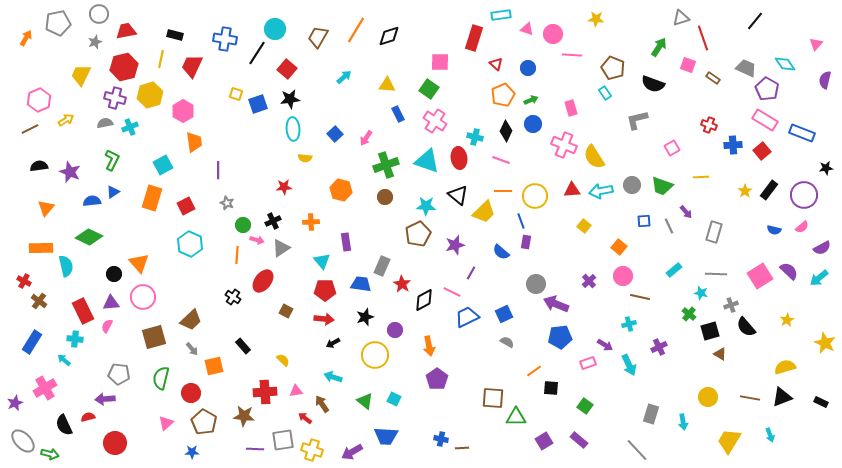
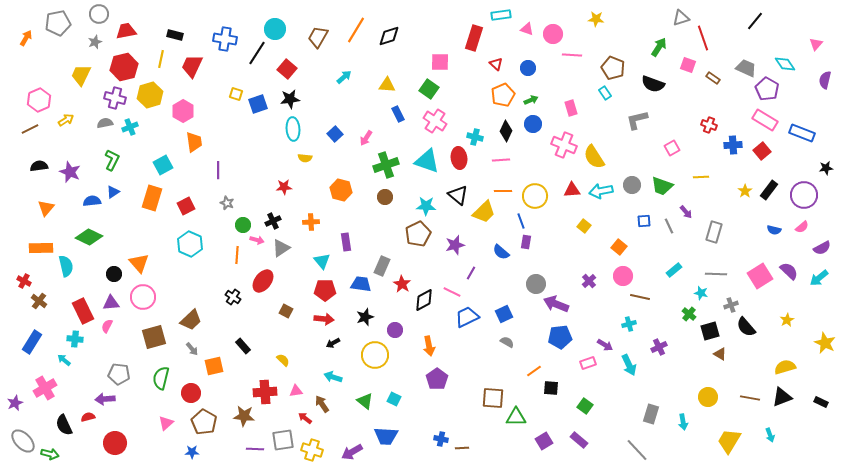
pink line at (501, 160): rotated 24 degrees counterclockwise
